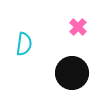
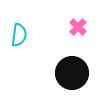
cyan semicircle: moved 5 px left, 9 px up
